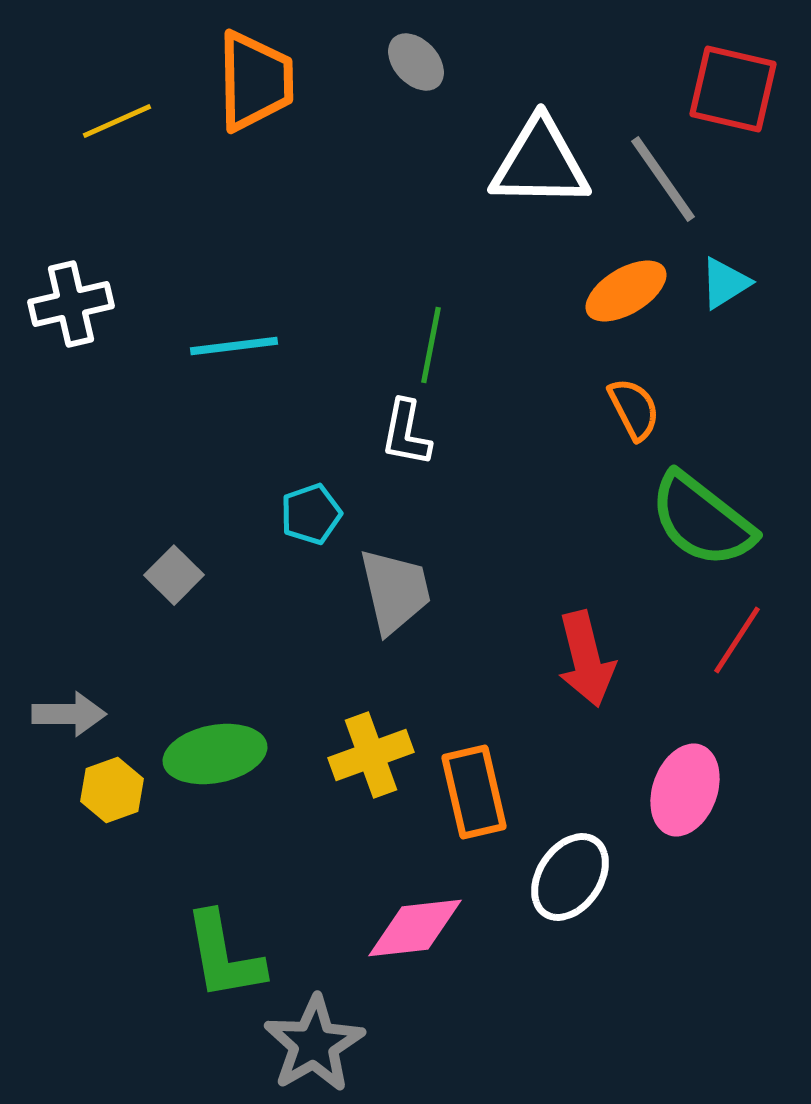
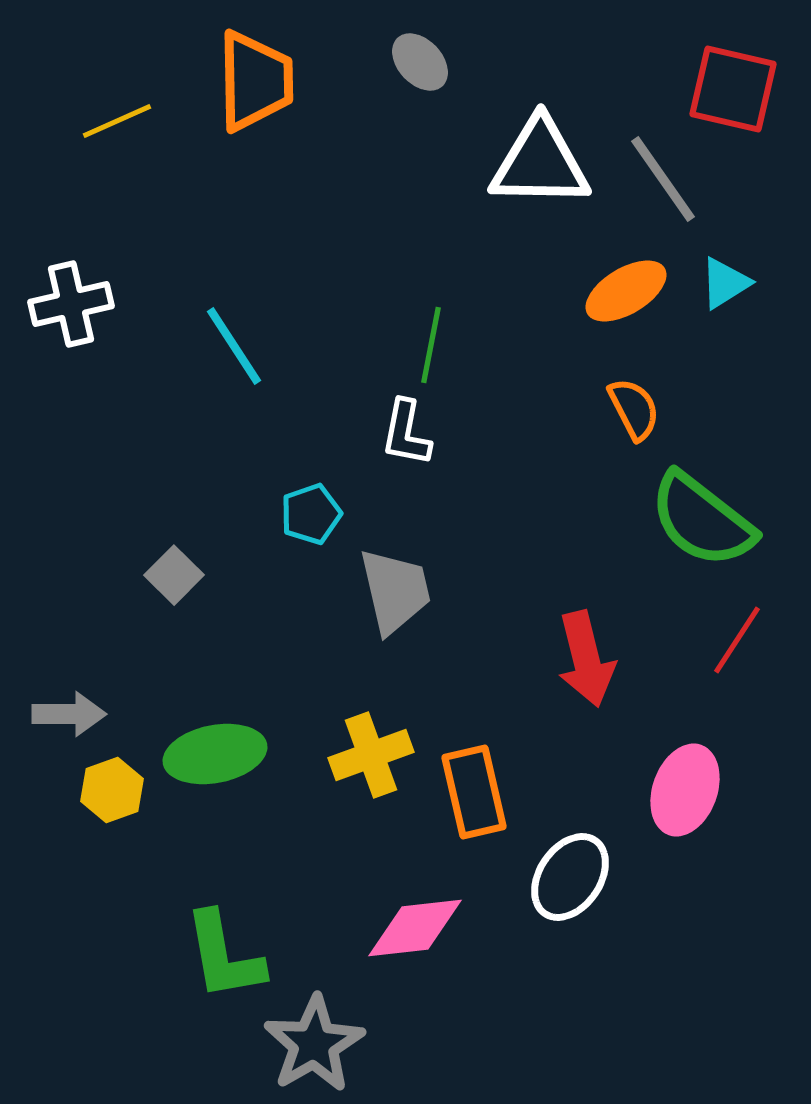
gray ellipse: moved 4 px right
cyan line: rotated 64 degrees clockwise
